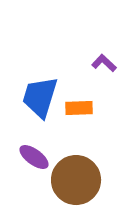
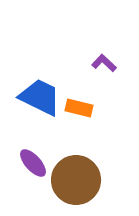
blue trapezoid: rotated 99 degrees clockwise
orange rectangle: rotated 16 degrees clockwise
purple ellipse: moved 1 px left, 6 px down; rotated 12 degrees clockwise
